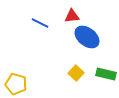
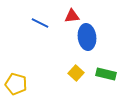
blue ellipse: rotated 45 degrees clockwise
